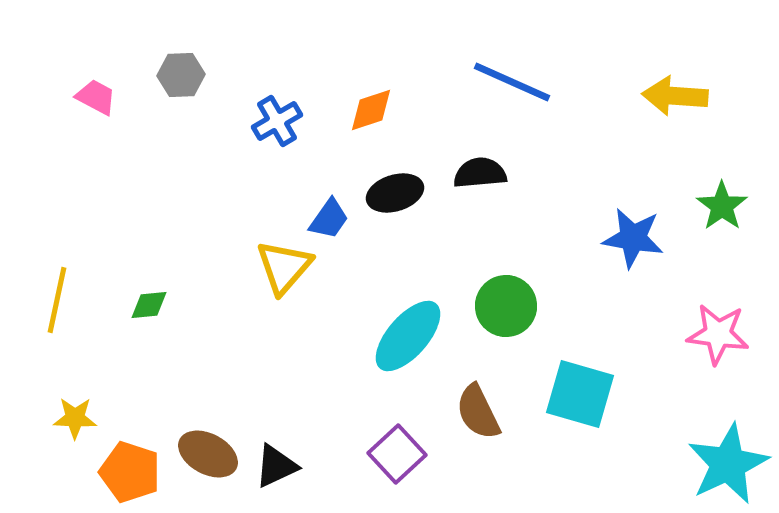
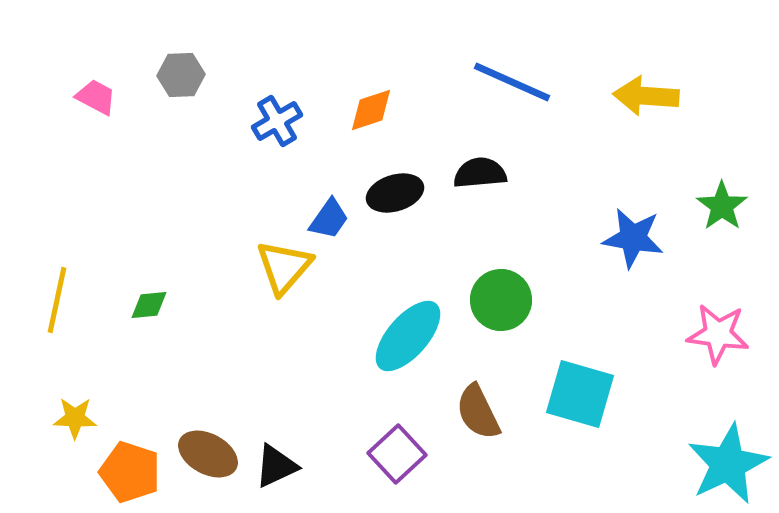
yellow arrow: moved 29 px left
green circle: moved 5 px left, 6 px up
